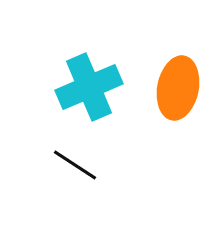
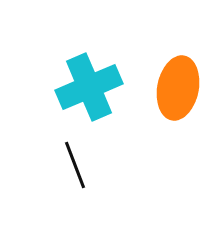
black line: rotated 36 degrees clockwise
